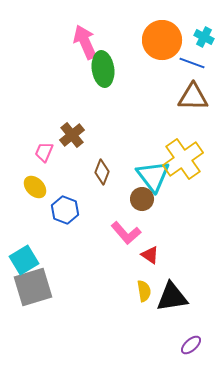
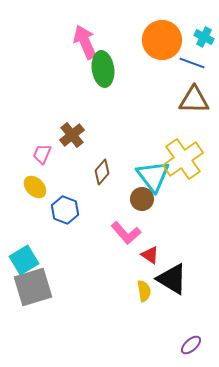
brown triangle: moved 1 px right, 3 px down
pink trapezoid: moved 2 px left, 2 px down
brown diamond: rotated 20 degrees clockwise
black triangle: moved 18 px up; rotated 40 degrees clockwise
